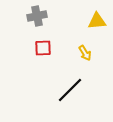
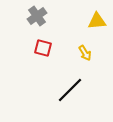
gray cross: rotated 24 degrees counterclockwise
red square: rotated 18 degrees clockwise
